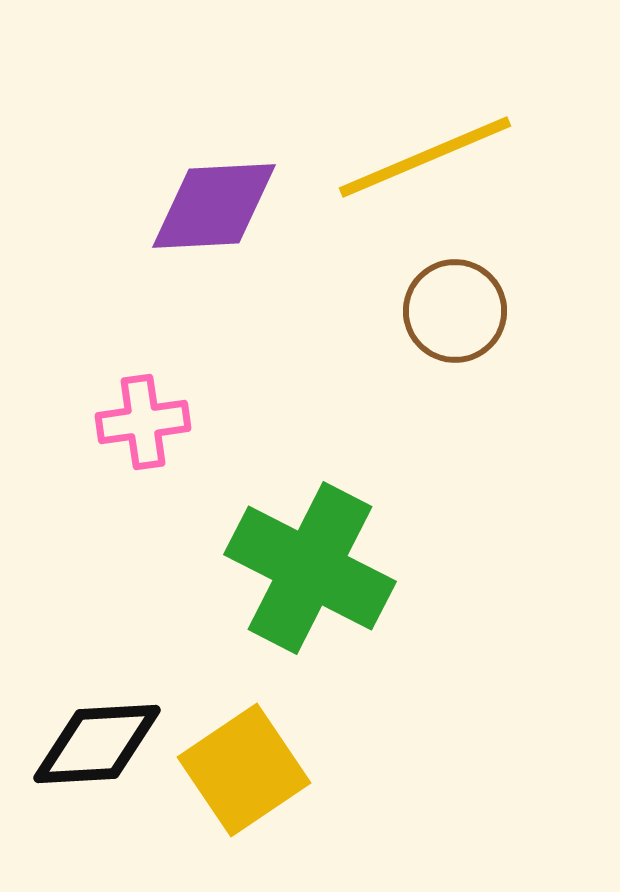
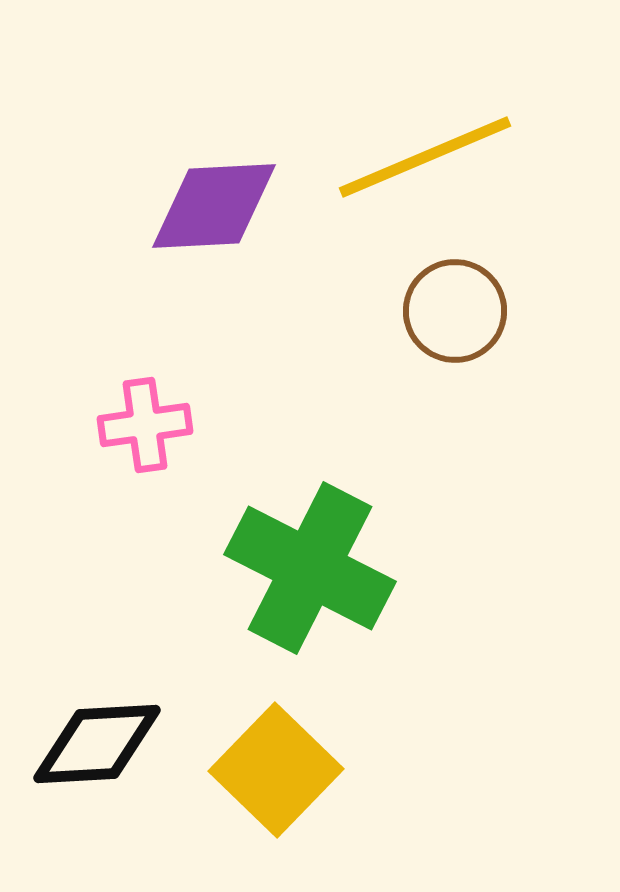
pink cross: moved 2 px right, 3 px down
yellow square: moved 32 px right; rotated 12 degrees counterclockwise
